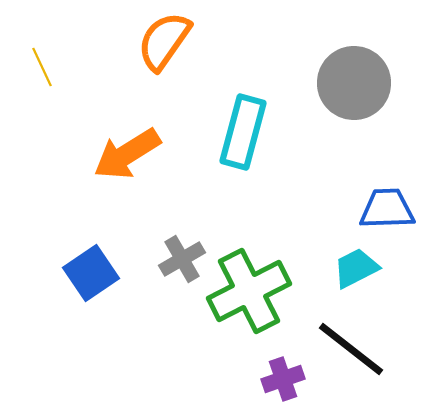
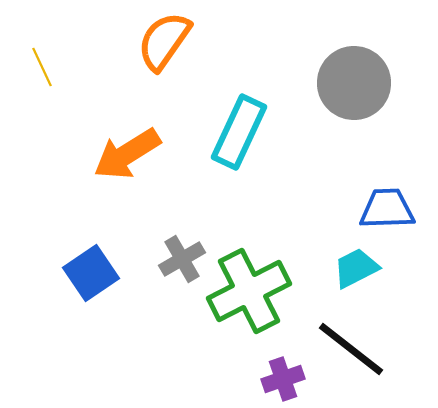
cyan rectangle: moved 4 px left; rotated 10 degrees clockwise
